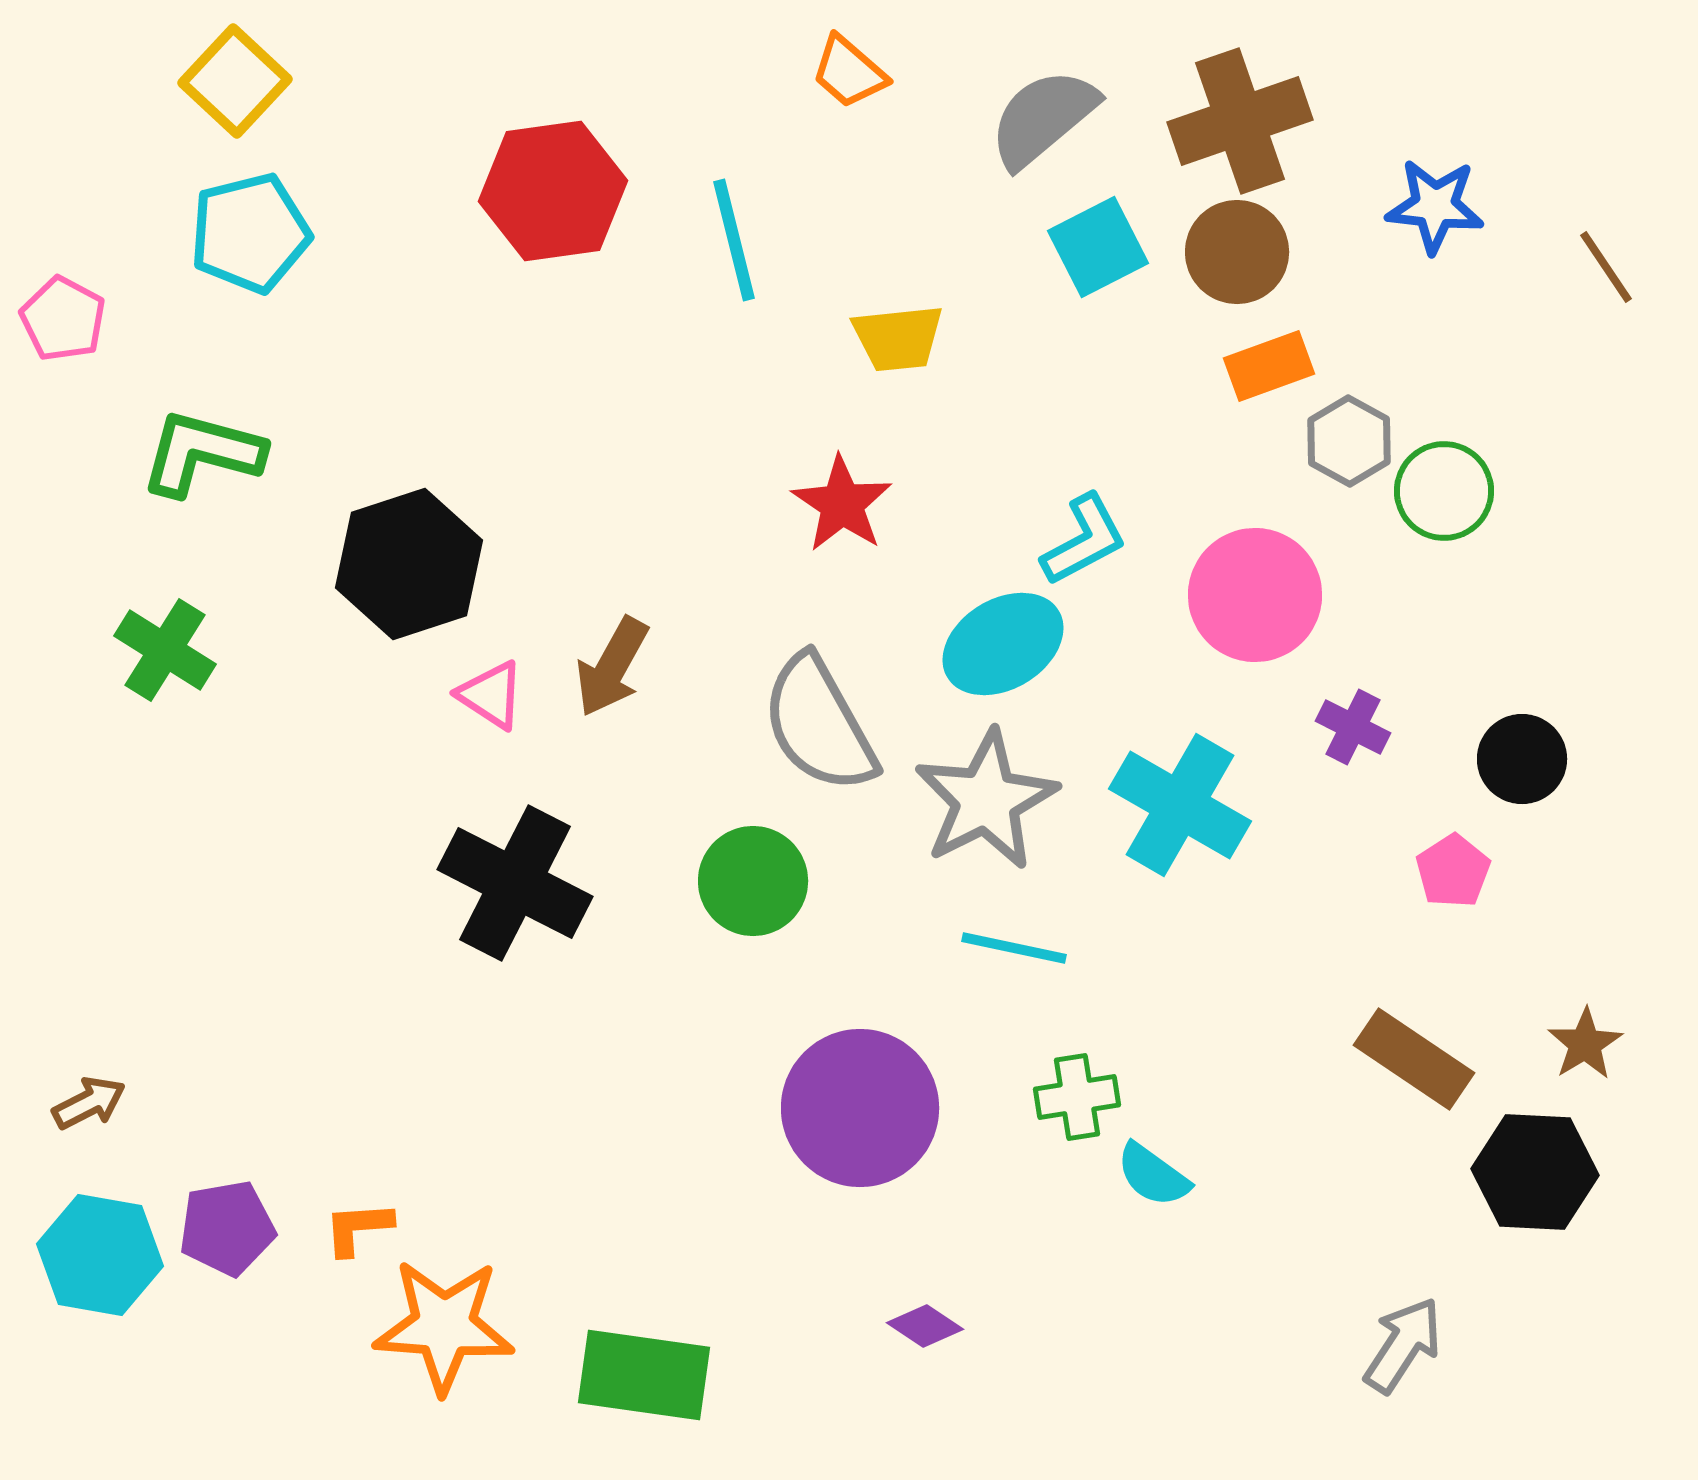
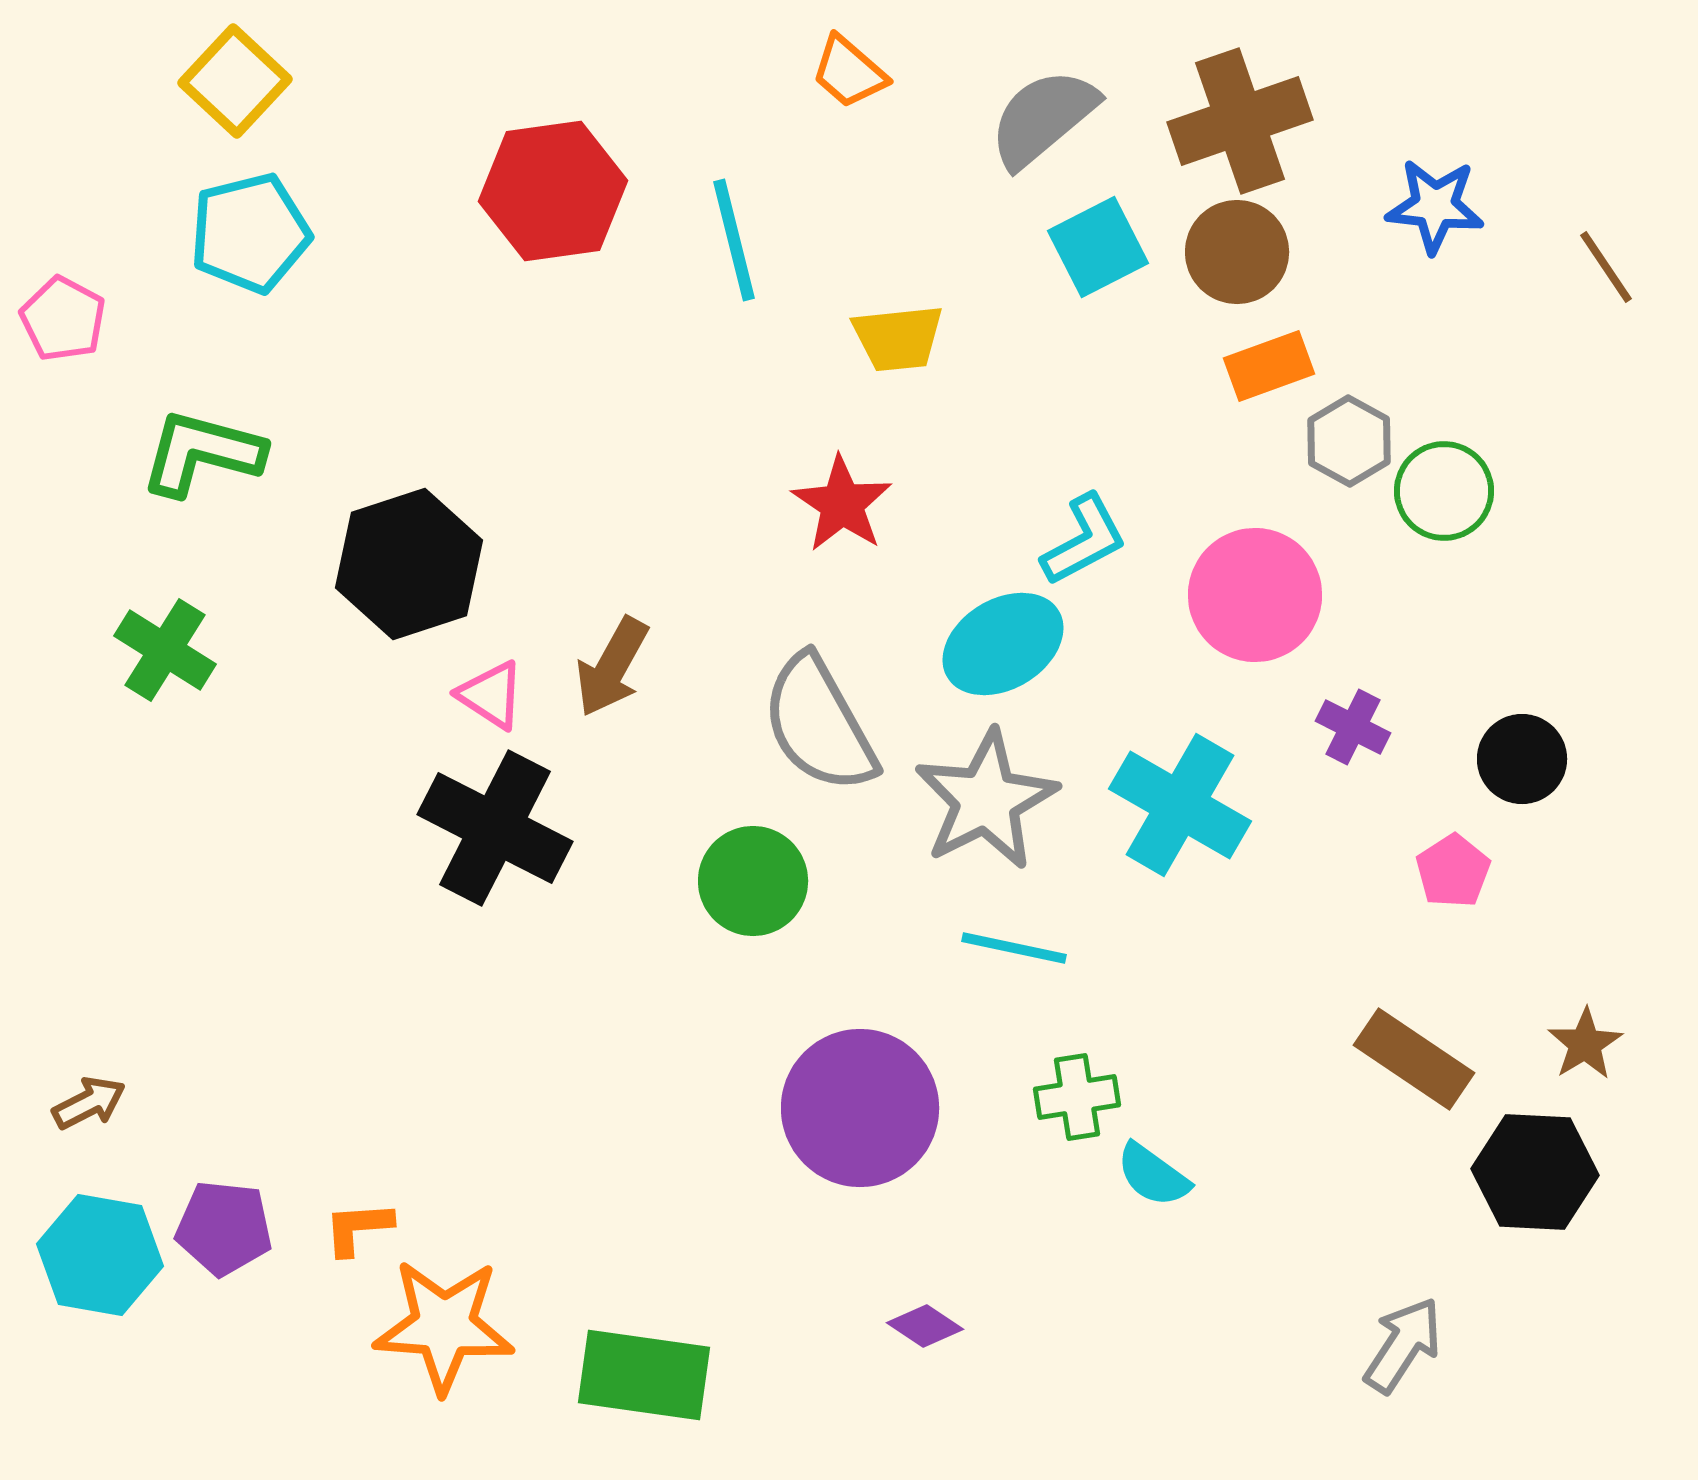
black cross at (515, 883): moved 20 px left, 55 px up
purple pentagon at (227, 1228): moved 3 px left; rotated 16 degrees clockwise
